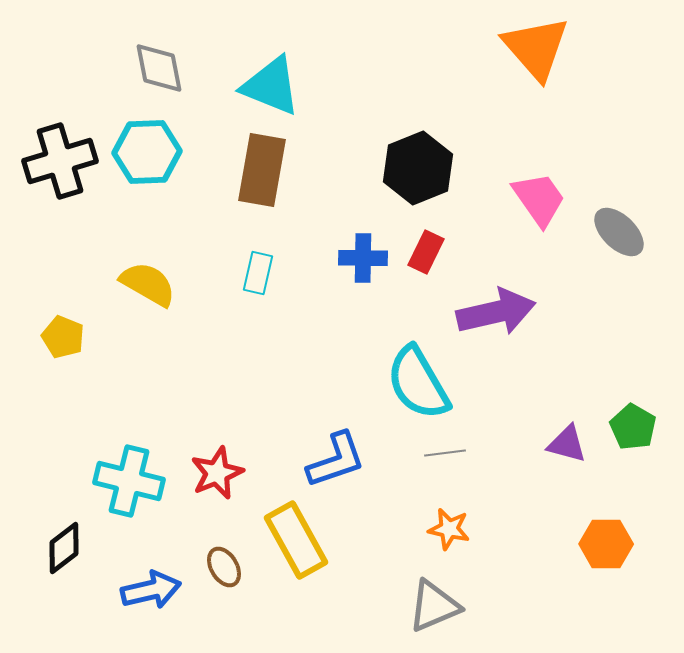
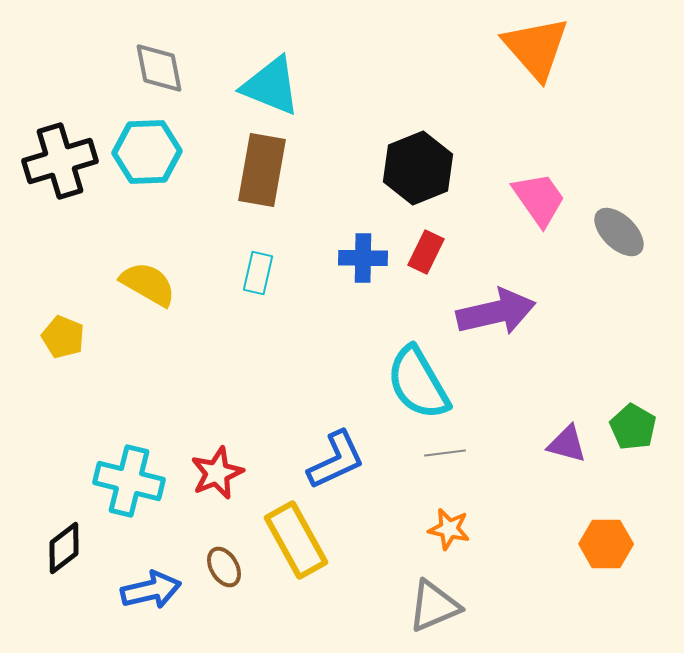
blue L-shape: rotated 6 degrees counterclockwise
